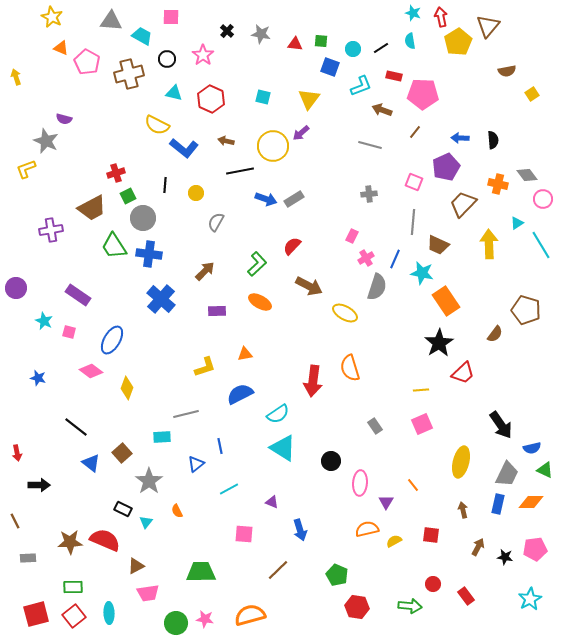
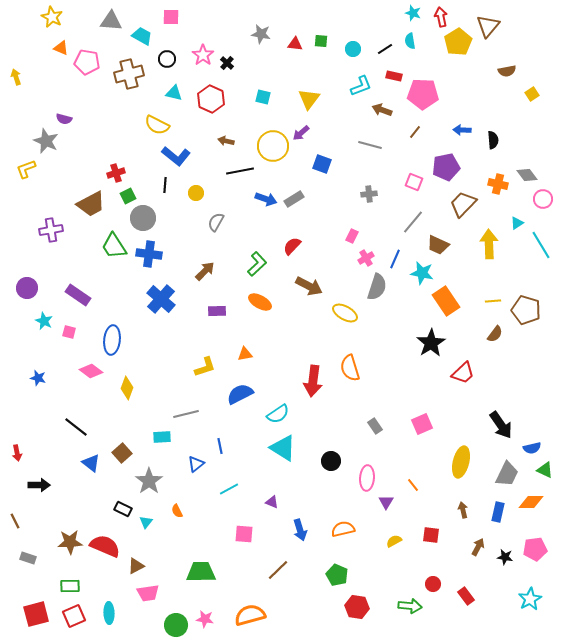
black cross at (227, 31): moved 32 px down
black line at (381, 48): moved 4 px right, 1 px down
pink pentagon at (87, 62): rotated 20 degrees counterclockwise
blue square at (330, 67): moved 8 px left, 97 px down
blue arrow at (460, 138): moved 2 px right, 8 px up
blue L-shape at (184, 148): moved 8 px left, 8 px down
purple pentagon at (446, 167): rotated 12 degrees clockwise
brown trapezoid at (92, 208): moved 1 px left, 4 px up
gray line at (413, 222): rotated 35 degrees clockwise
purple circle at (16, 288): moved 11 px right
blue ellipse at (112, 340): rotated 24 degrees counterclockwise
black star at (439, 343): moved 8 px left
yellow line at (421, 390): moved 72 px right, 89 px up
pink ellipse at (360, 483): moved 7 px right, 5 px up
blue rectangle at (498, 504): moved 8 px down
orange semicircle at (367, 529): moved 24 px left
red semicircle at (105, 540): moved 6 px down
gray rectangle at (28, 558): rotated 21 degrees clockwise
green rectangle at (73, 587): moved 3 px left, 1 px up
red square at (74, 616): rotated 15 degrees clockwise
green circle at (176, 623): moved 2 px down
